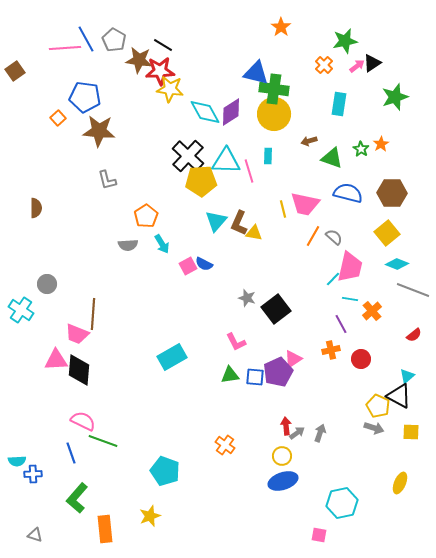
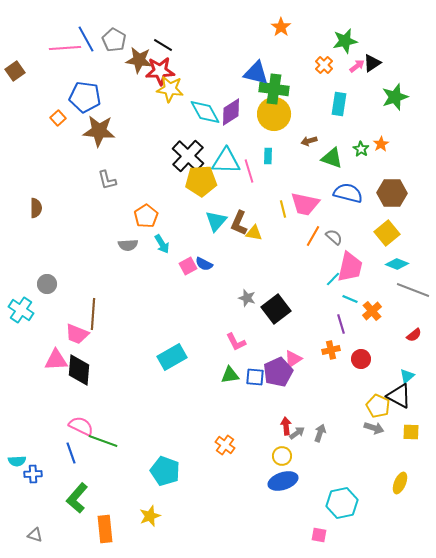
cyan line at (350, 299): rotated 14 degrees clockwise
purple line at (341, 324): rotated 12 degrees clockwise
pink semicircle at (83, 421): moved 2 px left, 5 px down
